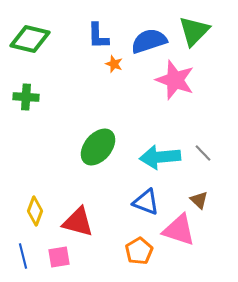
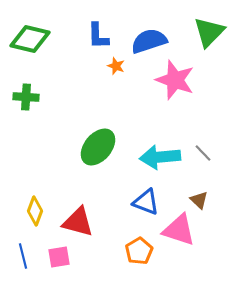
green triangle: moved 15 px right, 1 px down
orange star: moved 2 px right, 2 px down
